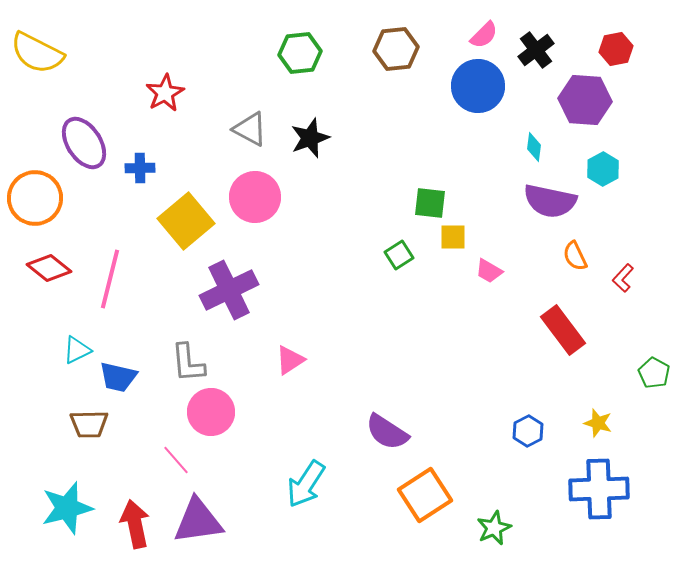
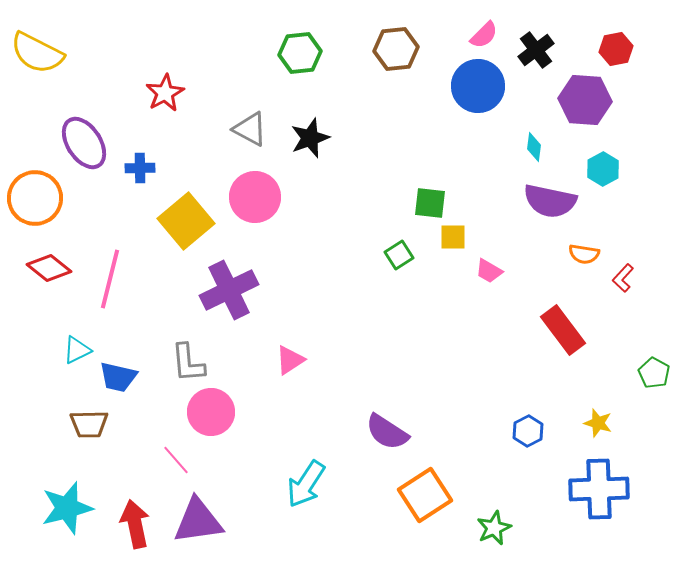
orange semicircle at (575, 256): moved 9 px right, 2 px up; rotated 56 degrees counterclockwise
